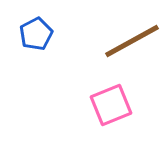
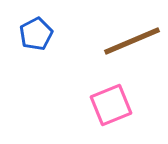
brown line: rotated 6 degrees clockwise
